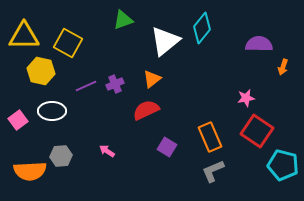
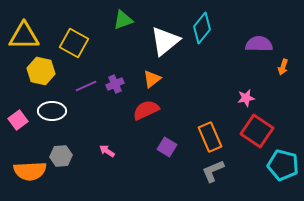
yellow square: moved 6 px right
